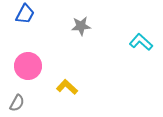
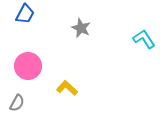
gray star: moved 2 px down; rotated 30 degrees clockwise
cyan L-shape: moved 3 px right, 3 px up; rotated 15 degrees clockwise
yellow L-shape: moved 1 px down
